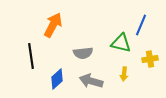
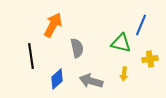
gray semicircle: moved 6 px left, 5 px up; rotated 96 degrees counterclockwise
